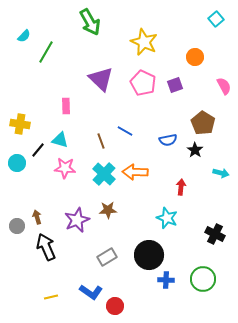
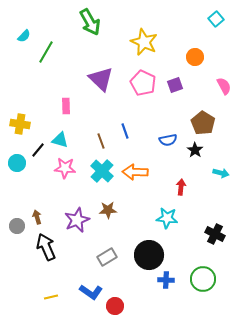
blue line: rotated 42 degrees clockwise
cyan cross: moved 2 px left, 3 px up
cyan star: rotated 15 degrees counterclockwise
